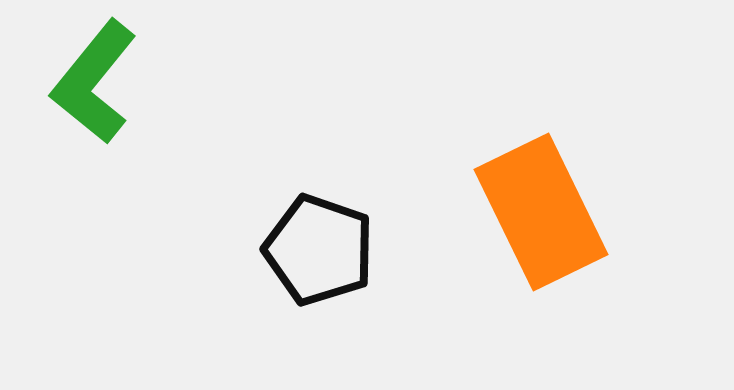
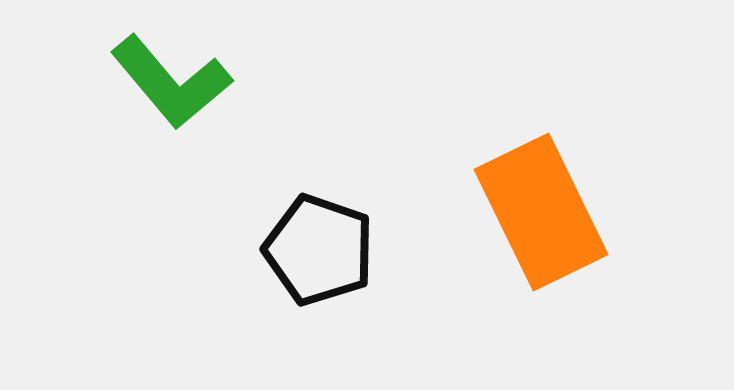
green L-shape: moved 77 px right; rotated 79 degrees counterclockwise
